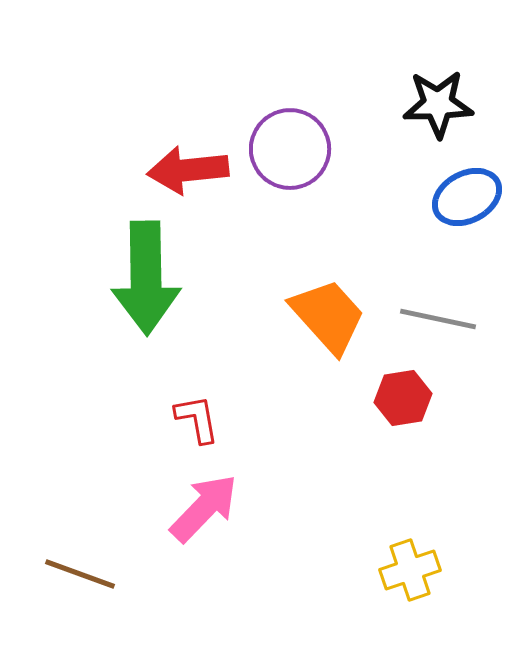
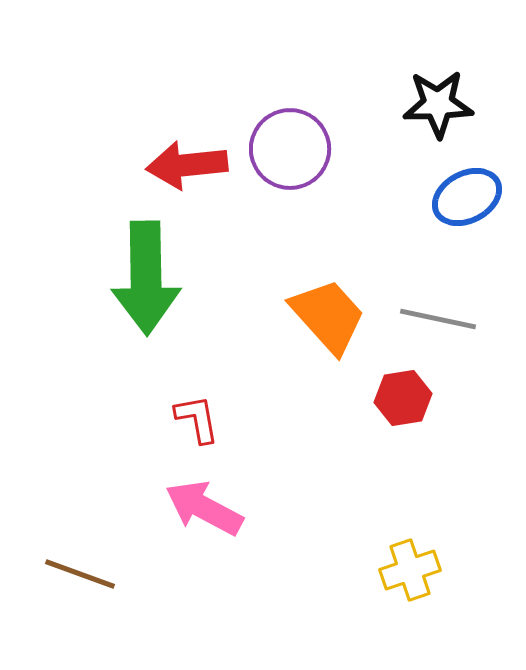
red arrow: moved 1 px left, 5 px up
pink arrow: rotated 106 degrees counterclockwise
